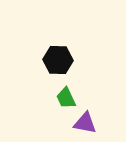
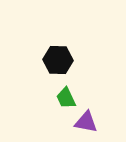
purple triangle: moved 1 px right, 1 px up
